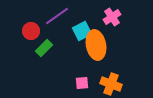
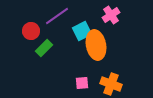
pink cross: moved 1 px left, 2 px up
